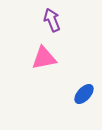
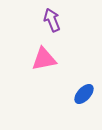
pink triangle: moved 1 px down
